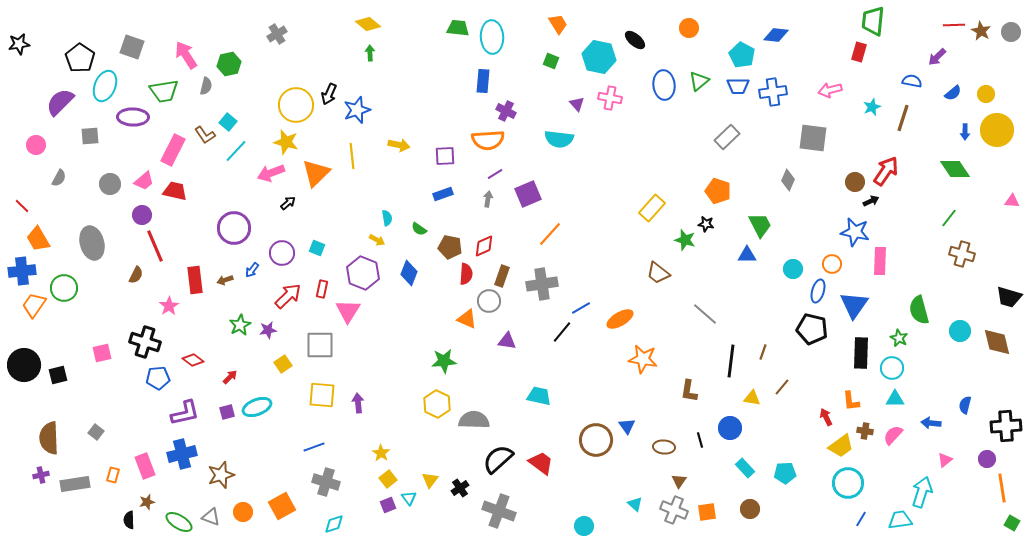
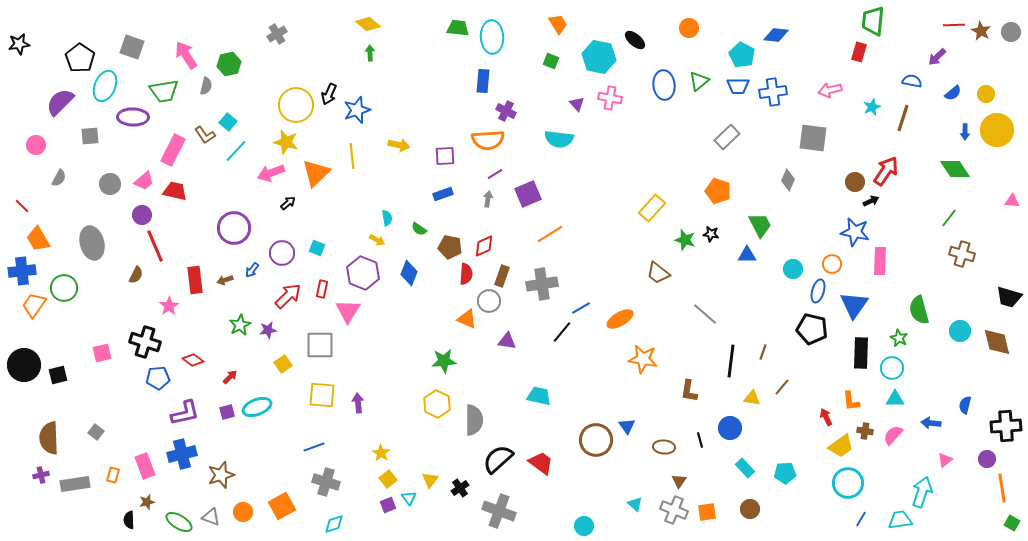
black star at (706, 224): moved 5 px right, 10 px down
orange line at (550, 234): rotated 16 degrees clockwise
gray semicircle at (474, 420): rotated 88 degrees clockwise
